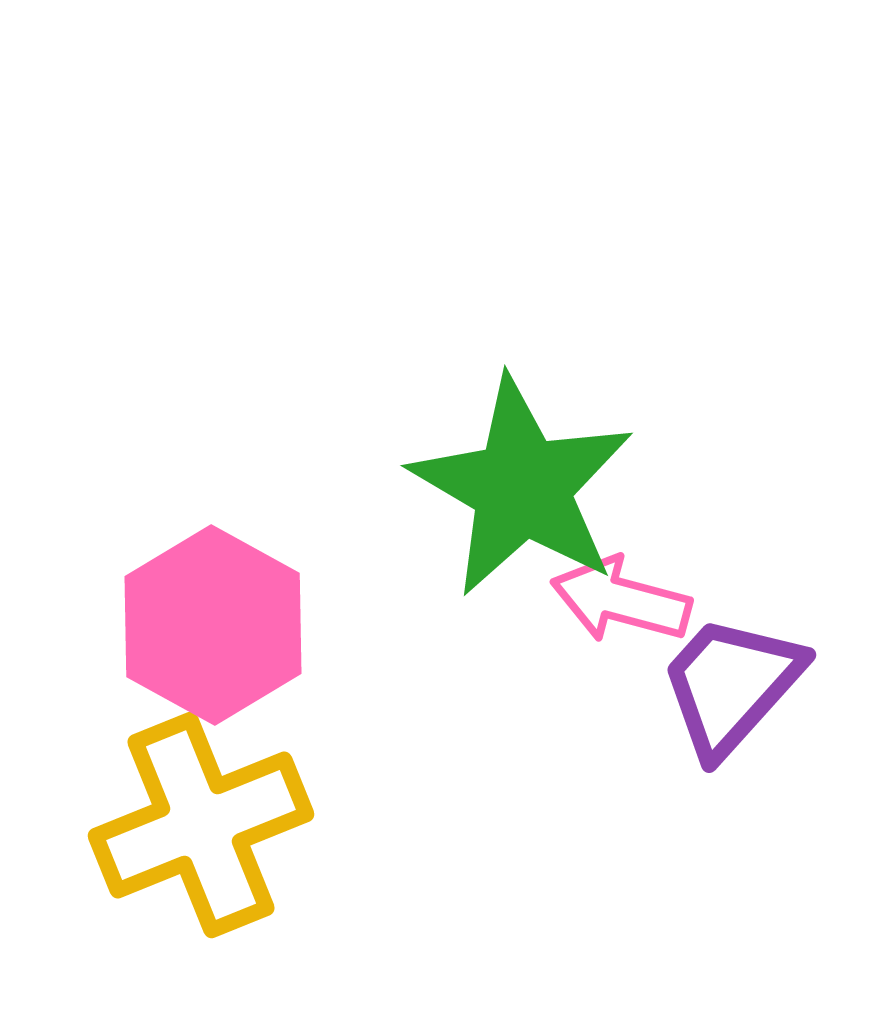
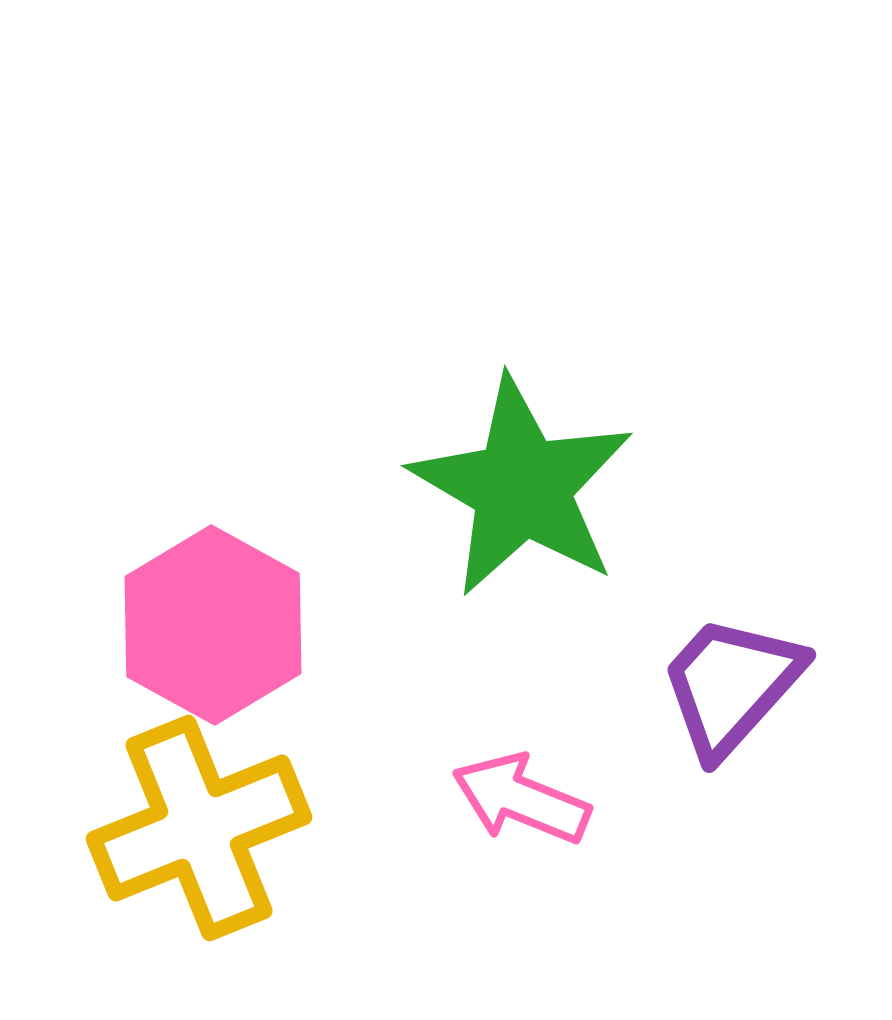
pink arrow: moved 100 px left, 199 px down; rotated 7 degrees clockwise
yellow cross: moved 2 px left, 3 px down
